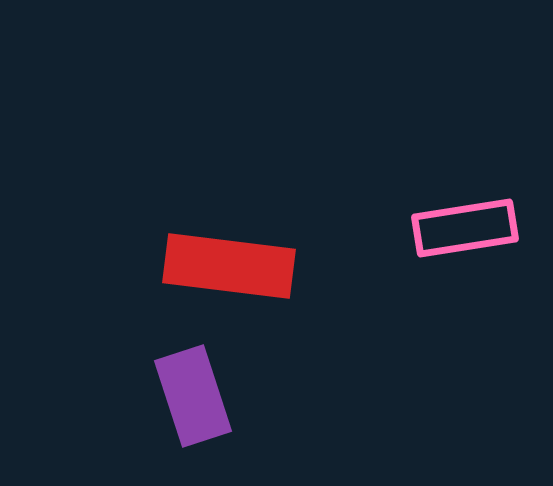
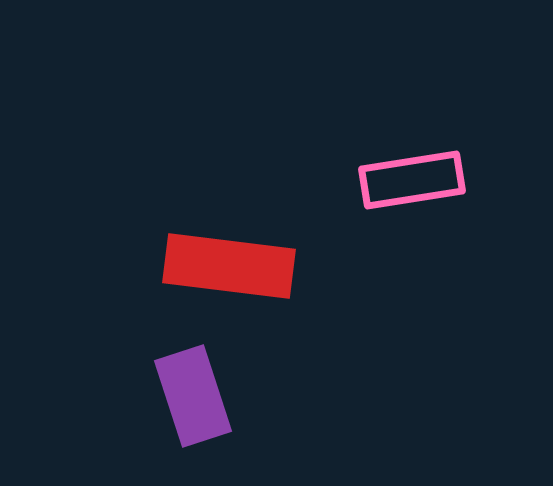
pink rectangle: moved 53 px left, 48 px up
